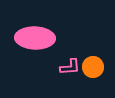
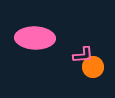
pink L-shape: moved 13 px right, 12 px up
